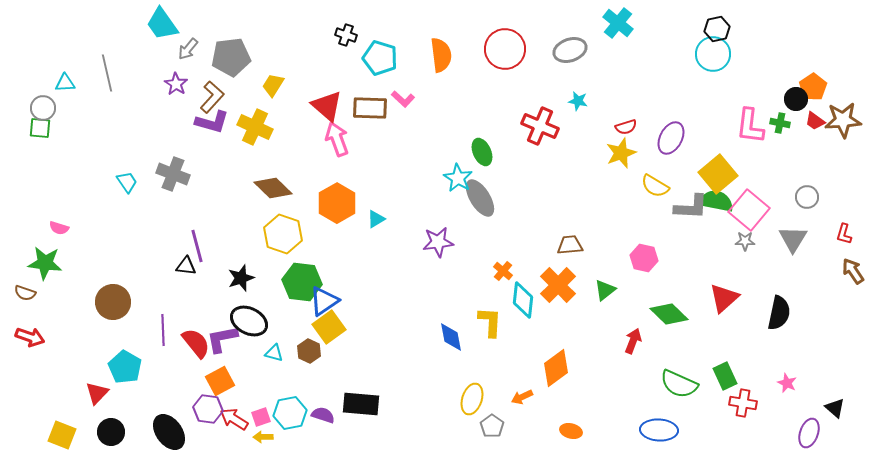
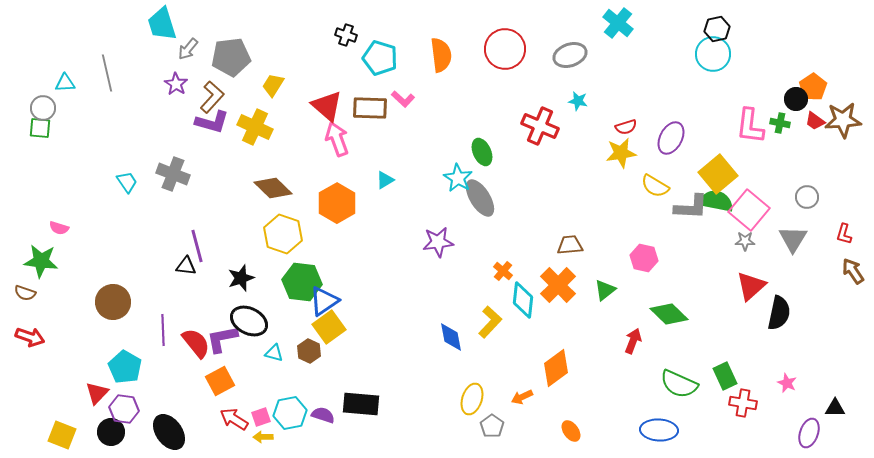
cyan trapezoid at (162, 24): rotated 18 degrees clockwise
gray ellipse at (570, 50): moved 5 px down
yellow star at (621, 153): rotated 12 degrees clockwise
cyan triangle at (376, 219): moved 9 px right, 39 px up
green star at (45, 263): moved 4 px left, 2 px up
red triangle at (724, 298): moved 27 px right, 12 px up
yellow L-shape at (490, 322): rotated 40 degrees clockwise
black triangle at (835, 408): rotated 40 degrees counterclockwise
purple hexagon at (208, 409): moved 84 px left
orange ellipse at (571, 431): rotated 40 degrees clockwise
